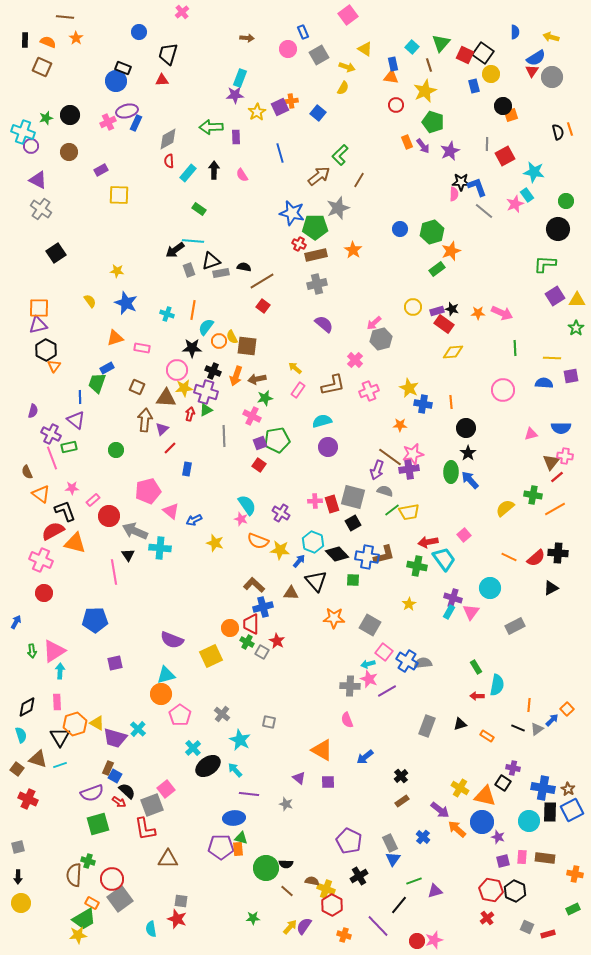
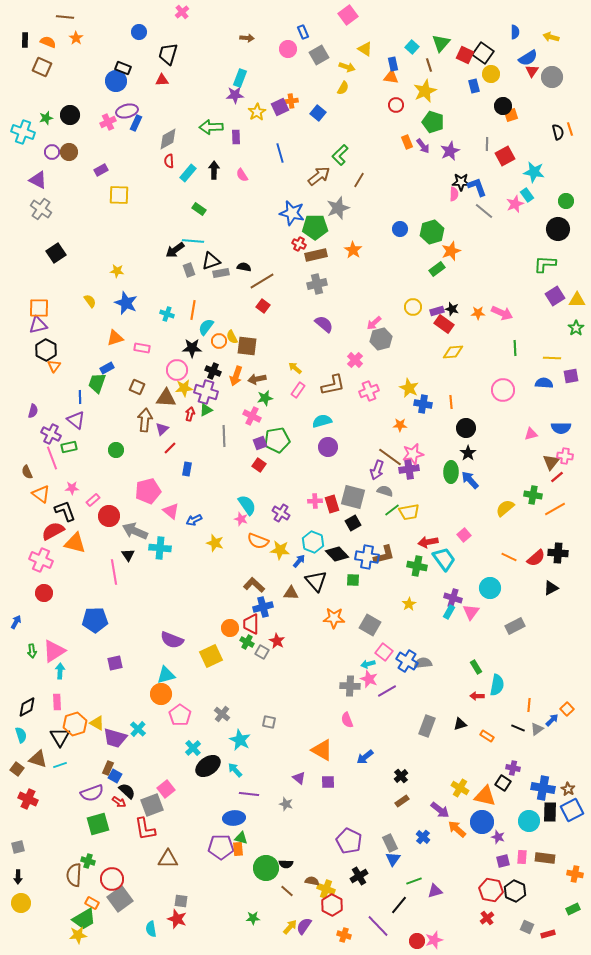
blue semicircle at (536, 58): moved 8 px left
purple circle at (31, 146): moved 21 px right, 6 px down
